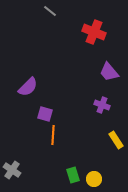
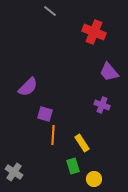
yellow rectangle: moved 34 px left, 3 px down
gray cross: moved 2 px right, 2 px down
green rectangle: moved 9 px up
